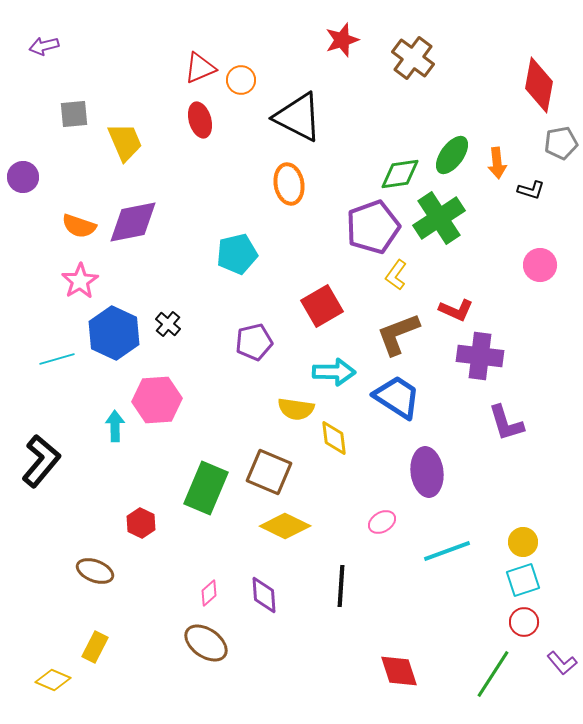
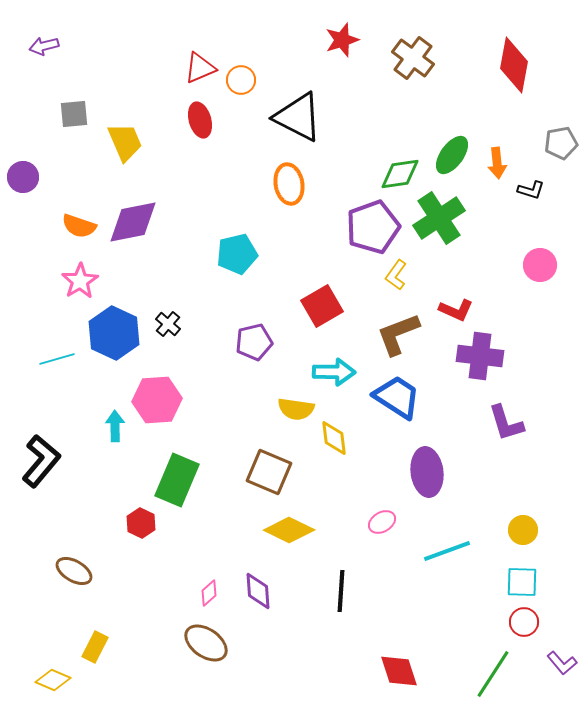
red diamond at (539, 85): moved 25 px left, 20 px up
green rectangle at (206, 488): moved 29 px left, 8 px up
yellow diamond at (285, 526): moved 4 px right, 4 px down
yellow circle at (523, 542): moved 12 px up
brown ellipse at (95, 571): moved 21 px left; rotated 9 degrees clockwise
cyan square at (523, 580): moved 1 px left, 2 px down; rotated 20 degrees clockwise
black line at (341, 586): moved 5 px down
purple diamond at (264, 595): moved 6 px left, 4 px up
